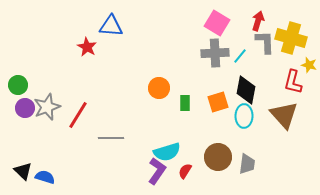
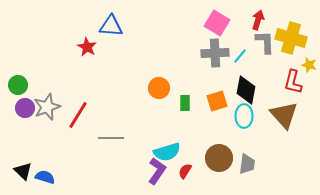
red arrow: moved 1 px up
orange square: moved 1 px left, 1 px up
brown circle: moved 1 px right, 1 px down
